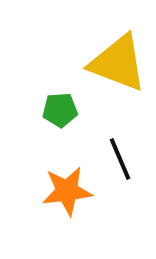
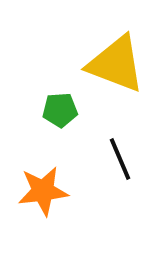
yellow triangle: moved 2 px left, 1 px down
orange star: moved 24 px left
